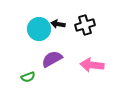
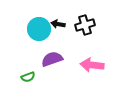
purple semicircle: rotated 10 degrees clockwise
